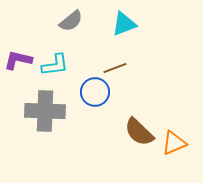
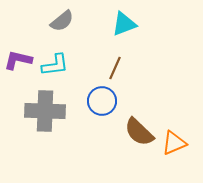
gray semicircle: moved 9 px left
brown line: rotated 45 degrees counterclockwise
blue circle: moved 7 px right, 9 px down
